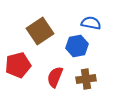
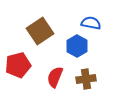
blue hexagon: rotated 20 degrees counterclockwise
